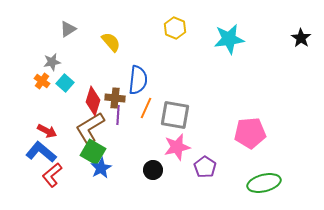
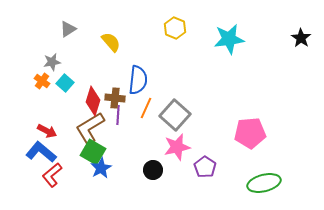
gray square: rotated 32 degrees clockwise
